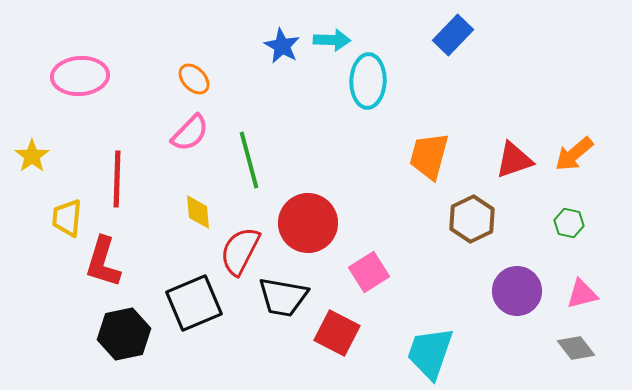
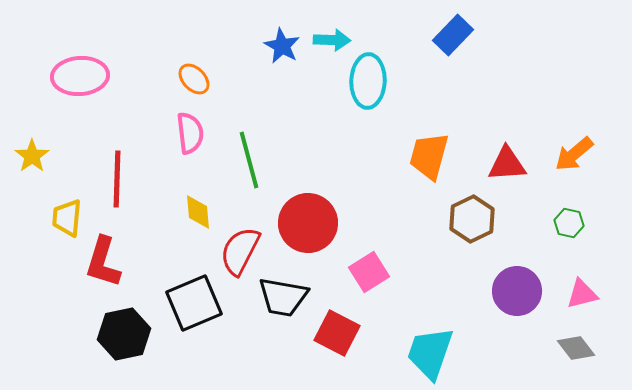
pink semicircle: rotated 51 degrees counterclockwise
red triangle: moved 7 px left, 4 px down; rotated 15 degrees clockwise
